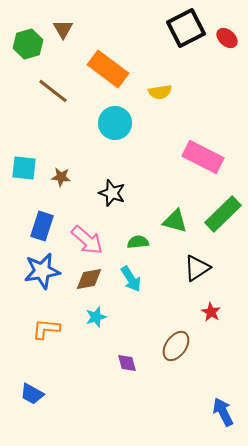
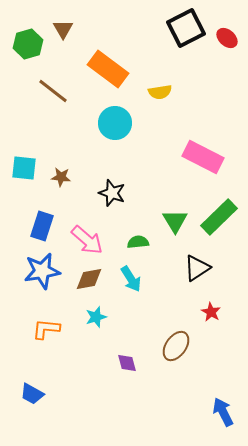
green rectangle: moved 4 px left, 3 px down
green triangle: rotated 44 degrees clockwise
